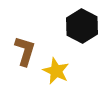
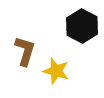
yellow star: rotated 8 degrees counterclockwise
